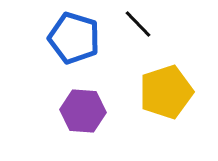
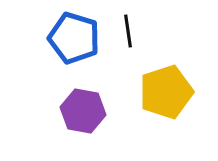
black line: moved 10 px left, 7 px down; rotated 36 degrees clockwise
purple hexagon: rotated 6 degrees clockwise
